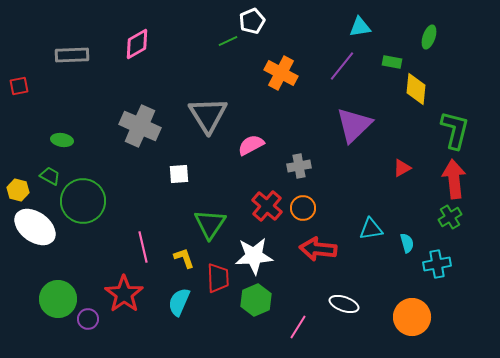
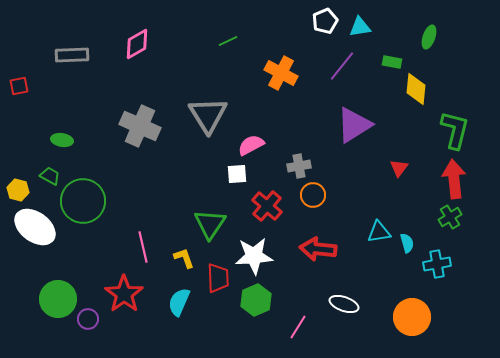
white pentagon at (252, 21): moved 73 px right
purple triangle at (354, 125): rotated 12 degrees clockwise
red triangle at (402, 168): moved 3 px left; rotated 24 degrees counterclockwise
white square at (179, 174): moved 58 px right
orange circle at (303, 208): moved 10 px right, 13 px up
cyan triangle at (371, 229): moved 8 px right, 3 px down
